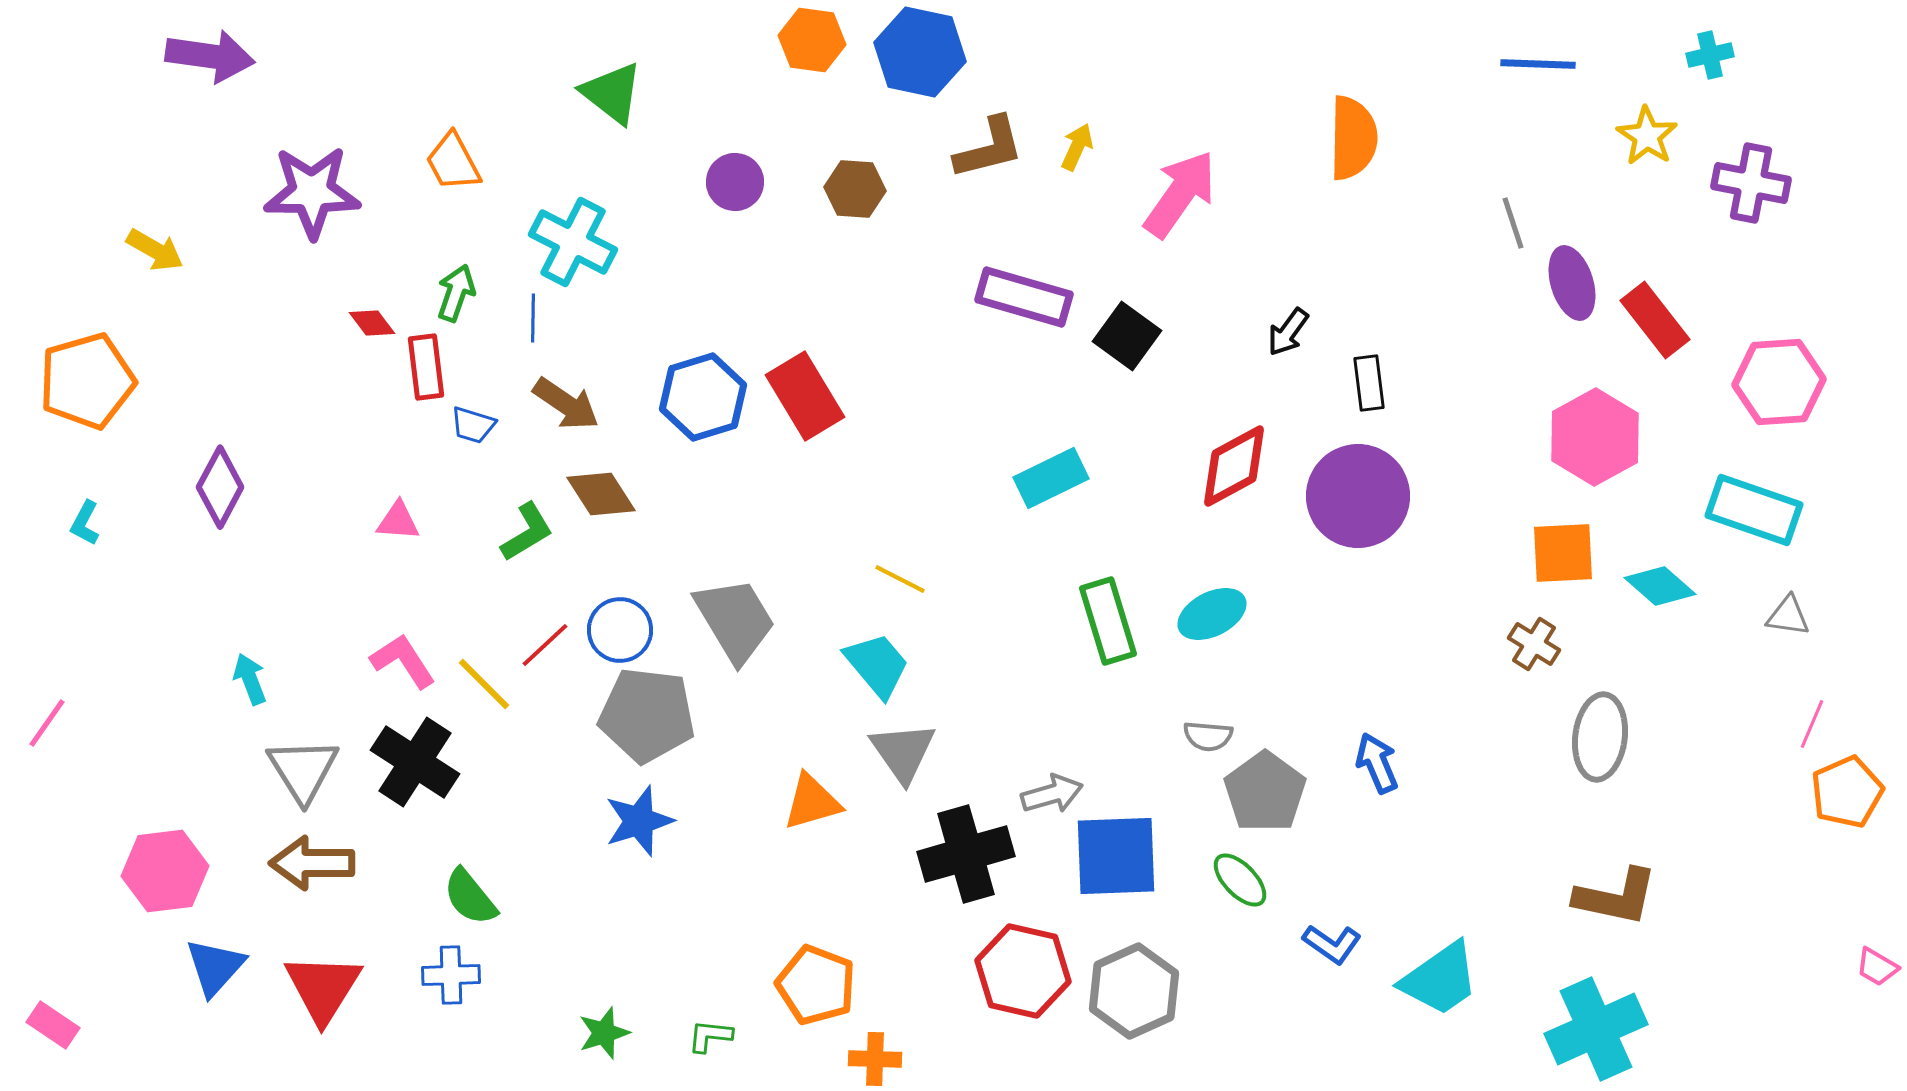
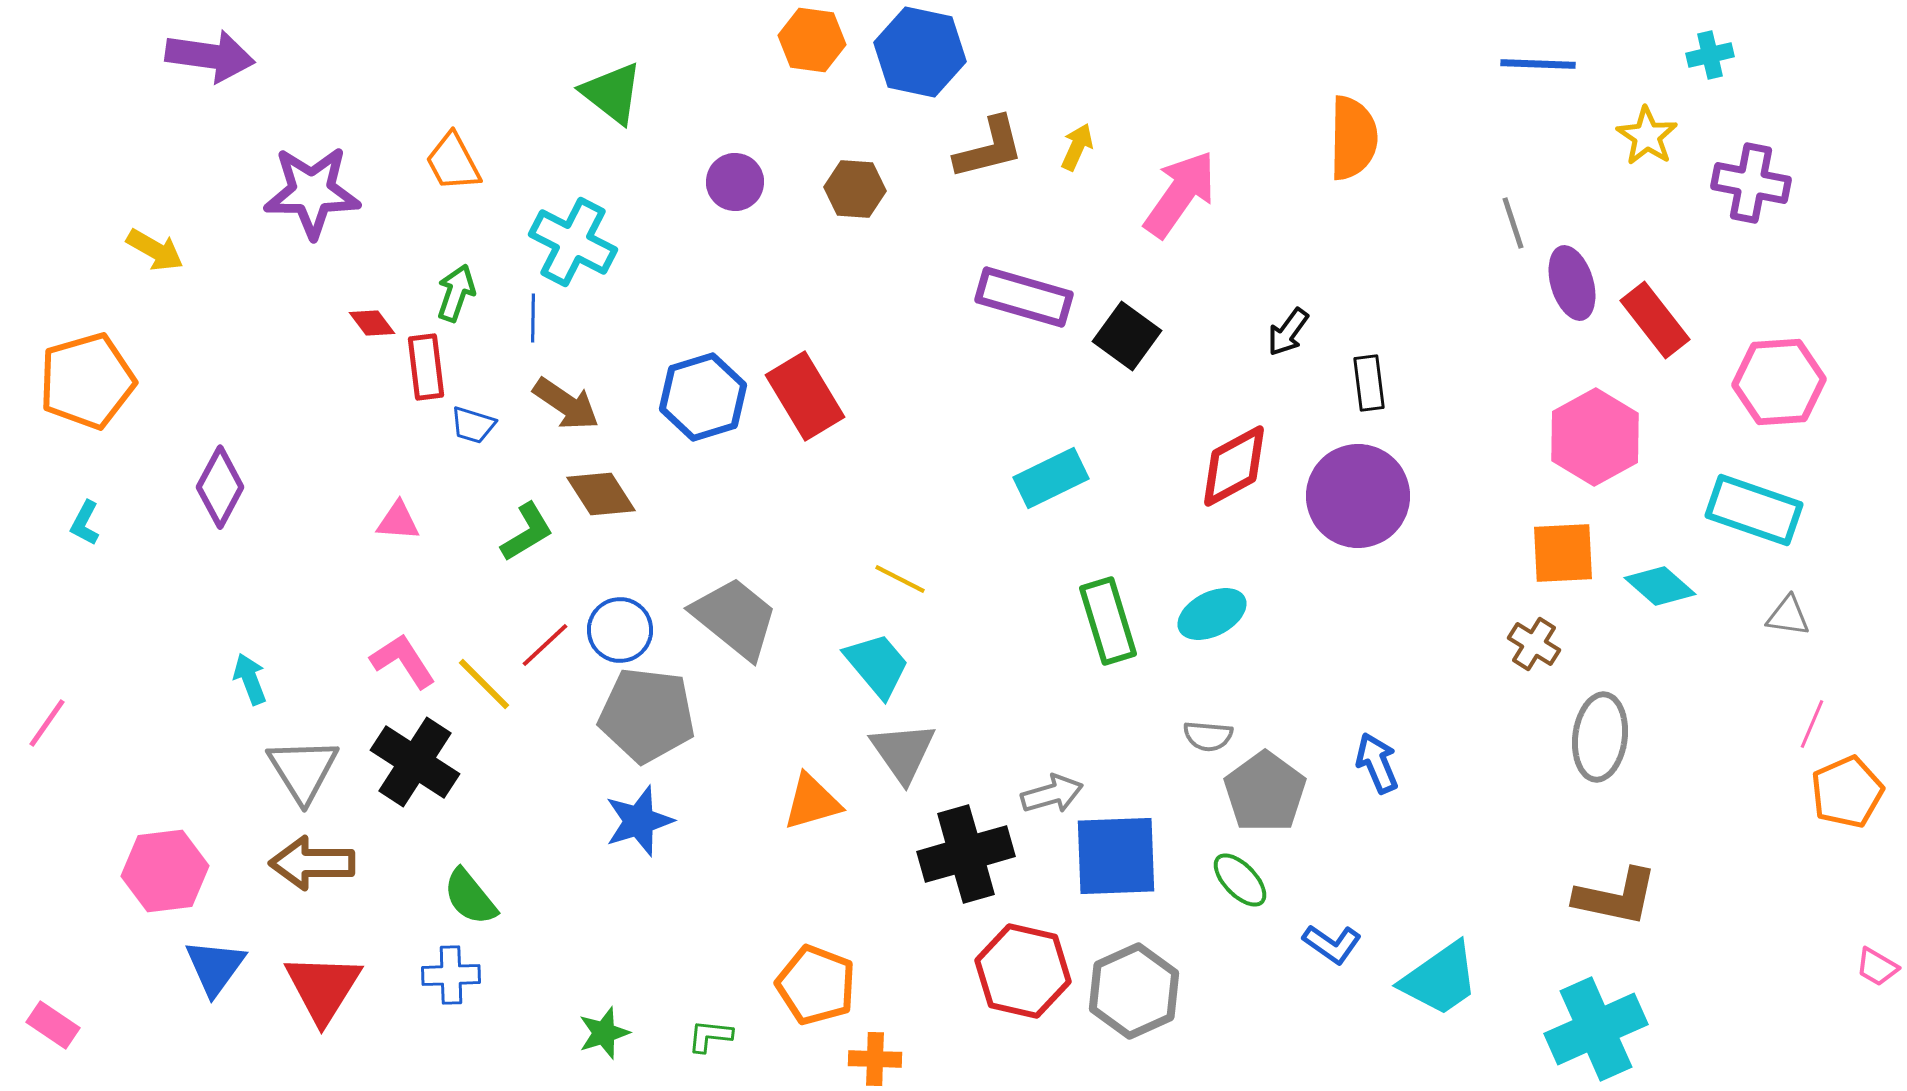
gray trapezoid at (735, 620): moved 2 px up; rotated 20 degrees counterclockwise
blue triangle at (215, 967): rotated 6 degrees counterclockwise
